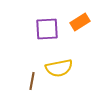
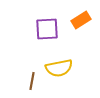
orange rectangle: moved 1 px right, 2 px up
